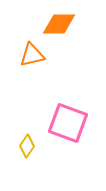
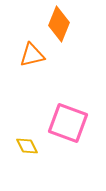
orange diamond: rotated 68 degrees counterclockwise
yellow diamond: rotated 60 degrees counterclockwise
